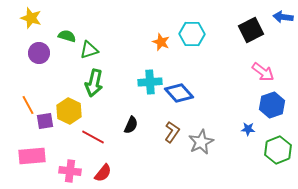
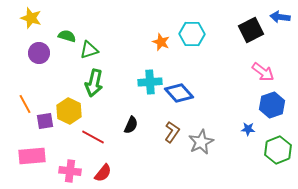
blue arrow: moved 3 px left
orange line: moved 3 px left, 1 px up
